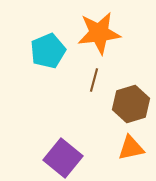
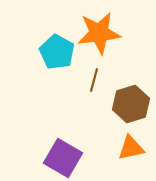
cyan pentagon: moved 9 px right, 1 px down; rotated 20 degrees counterclockwise
purple square: rotated 9 degrees counterclockwise
